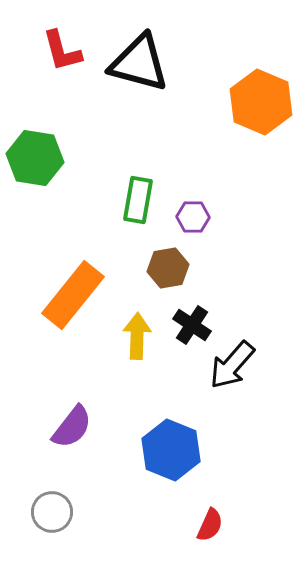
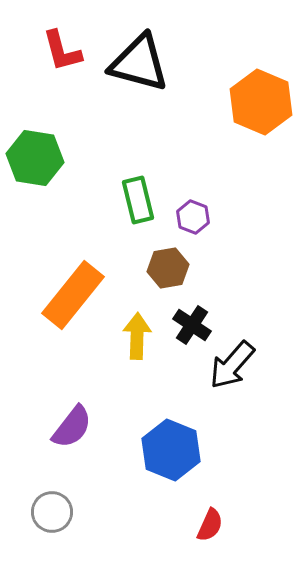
green rectangle: rotated 24 degrees counterclockwise
purple hexagon: rotated 20 degrees clockwise
